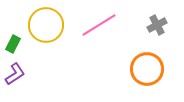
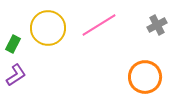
yellow circle: moved 2 px right, 3 px down
orange circle: moved 2 px left, 8 px down
purple L-shape: moved 1 px right, 1 px down
